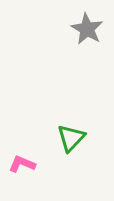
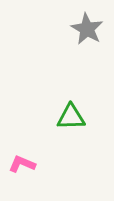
green triangle: moved 21 px up; rotated 44 degrees clockwise
